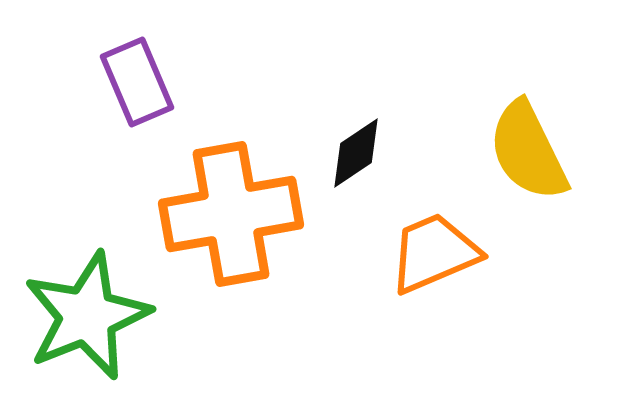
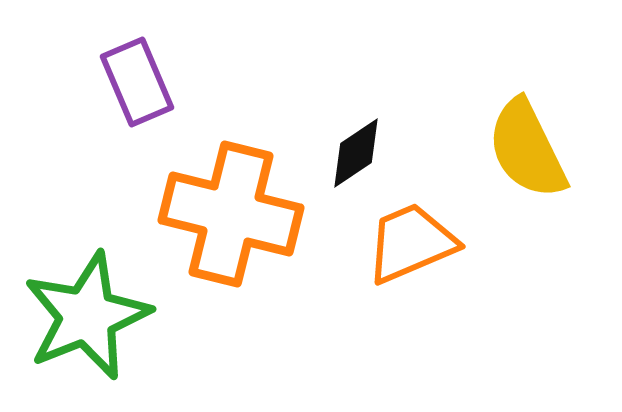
yellow semicircle: moved 1 px left, 2 px up
orange cross: rotated 24 degrees clockwise
orange trapezoid: moved 23 px left, 10 px up
